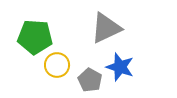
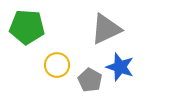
gray triangle: moved 1 px down
green pentagon: moved 8 px left, 10 px up
